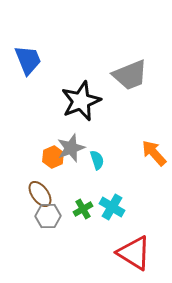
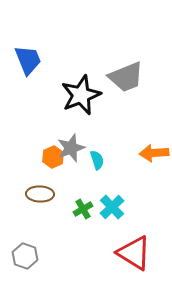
gray trapezoid: moved 4 px left, 2 px down
black star: moved 6 px up
orange arrow: rotated 52 degrees counterclockwise
brown ellipse: rotated 52 degrees counterclockwise
cyan cross: rotated 15 degrees clockwise
gray hexagon: moved 23 px left, 40 px down; rotated 20 degrees clockwise
